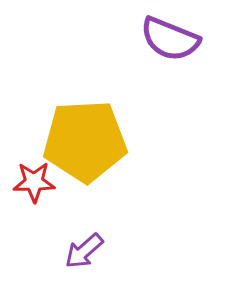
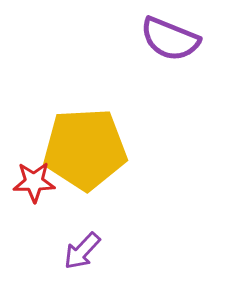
yellow pentagon: moved 8 px down
purple arrow: moved 2 px left; rotated 6 degrees counterclockwise
